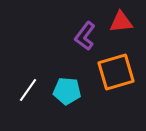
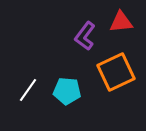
orange square: rotated 9 degrees counterclockwise
